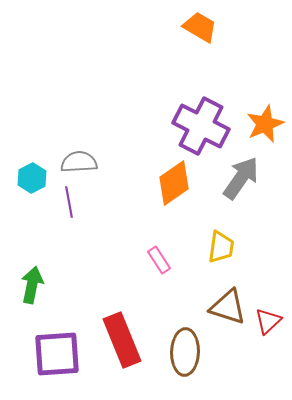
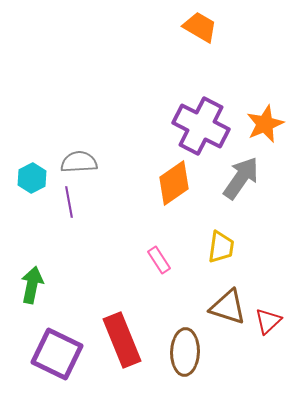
purple square: rotated 30 degrees clockwise
